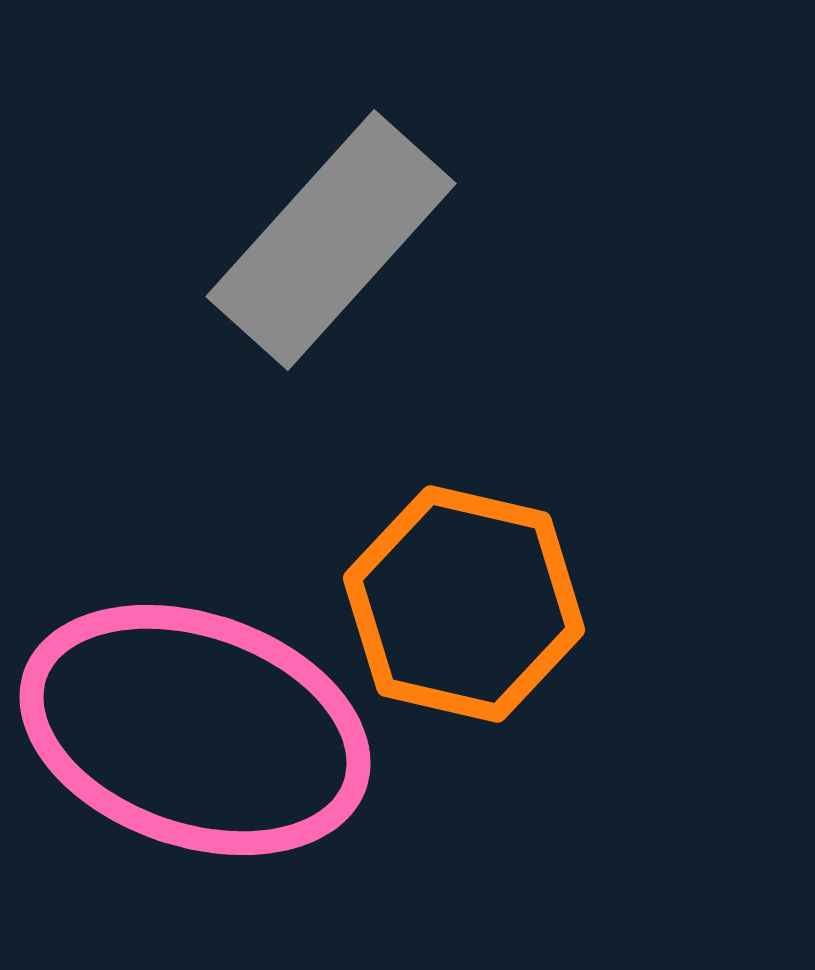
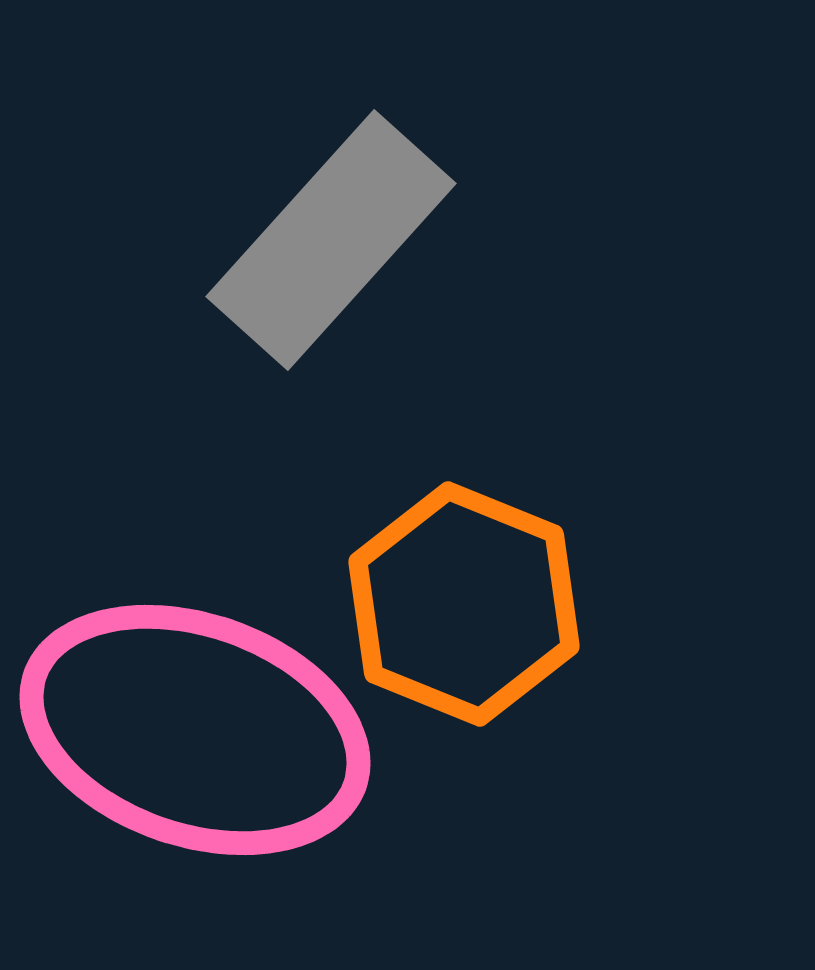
orange hexagon: rotated 9 degrees clockwise
